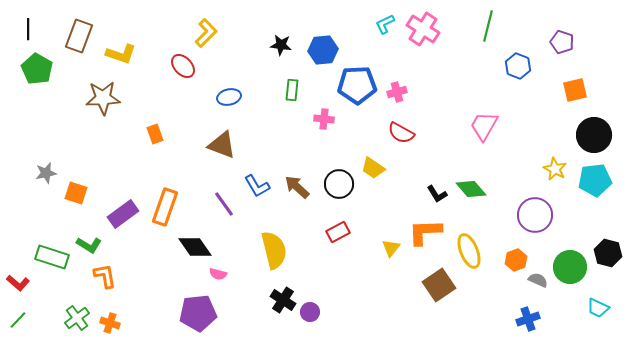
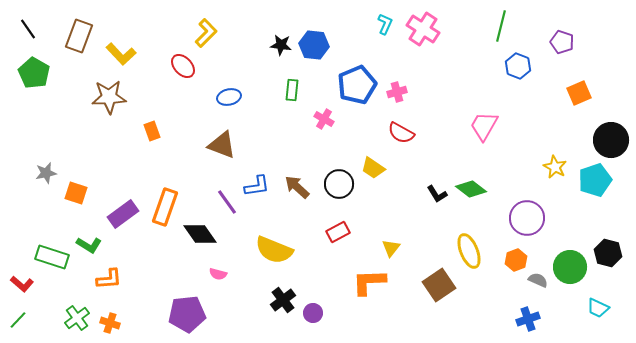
cyan L-shape at (385, 24): rotated 140 degrees clockwise
green line at (488, 26): moved 13 px right
black line at (28, 29): rotated 35 degrees counterclockwise
blue hexagon at (323, 50): moved 9 px left, 5 px up; rotated 12 degrees clockwise
yellow L-shape at (121, 54): rotated 28 degrees clockwise
green pentagon at (37, 69): moved 3 px left, 4 px down
blue pentagon at (357, 85): rotated 21 degrees counterclockwise
orange square at (575, 90): moved 4 px right, 3 px down; rotated 10 degrees counterclockwise
brown star at (103, 98): moved 6 px right, 1 px up
pink cross at (324, 119): rotated 24 degrees clockwise
orange rectangle at (155, 134): moved 3 px left, 3 px up
black circle at (594, 135): moved 17 px right, 5 px down
yellow star at (555, 169): moved 2 px up
cyan pentagon at (595, 180): rotated 12 degrees counterclockwise
blue L-shape at (257, 186): rotated 68 degrees counterclockwise
green diamond at (471, 189): rotated 12 degrees counterclockwise
purple line at (224, 204): moved 3 px right, 2 px up
purple circle at (535, 215): moved 8 px left, 3 px down
orange L-shape at (425, 232): moved 56 px left, 50 px down
black diamond at (195, 247): moved 5 px right, 13 px up
yellow semicircle at (274, 250): rotated 126 degrees clockwise
orange L-shape at (105, 276): moved 4 px right, 3 px down; rotated 96 degrees clockwise
red L-shape at (18, 283): moved 4 px right, 1 px down
black cross at (283, 300): rotated 20 degrees clockwise
purple circle at (310, 312): moved 3 px right, 1 px down
purple pentagon at (198, 313): moved 11 px left, 1 px down
